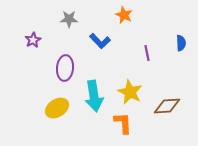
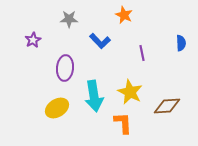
purple line: moved 5 px left
